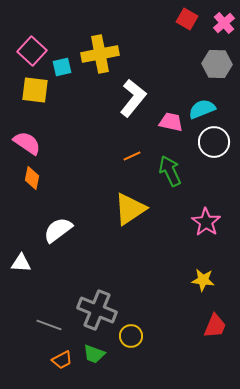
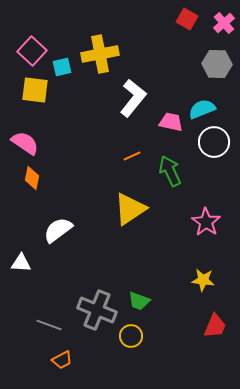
pink semicircle: moved 2 px left
green trapezoid: moved 45 px right, 53 px up
